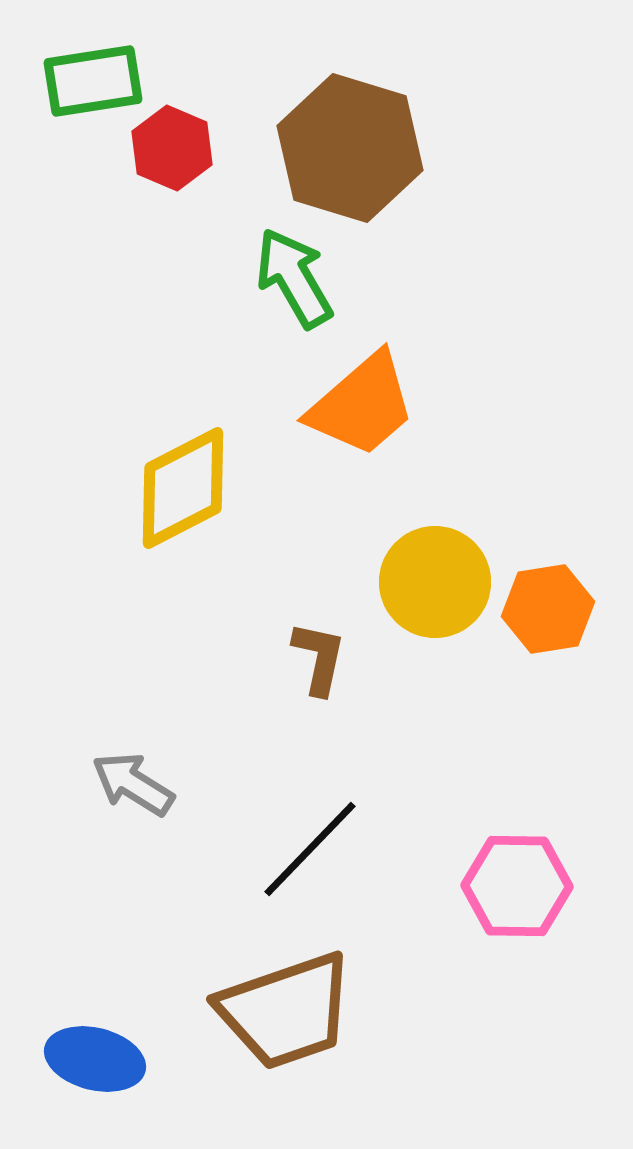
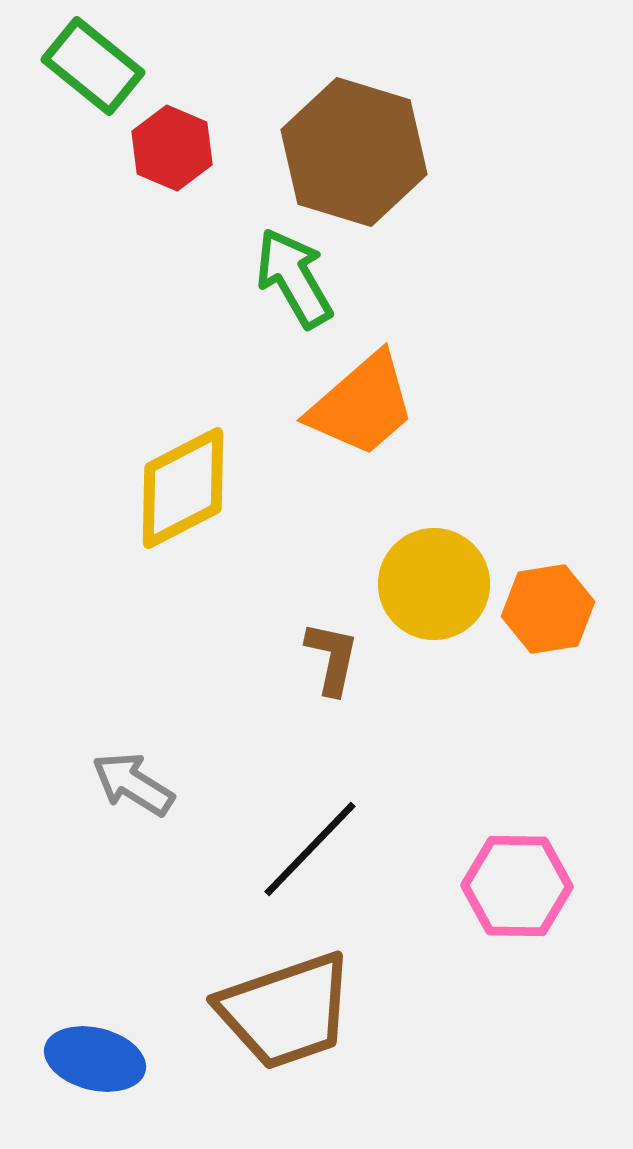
green rectangle: moved 15 px up; rotated 48 degrees clockwise
brown hexagon: moved 4 px right, 4 px down
yellow circle: moved 1 px left, 2 px down
brown L-shape: moved 13 px right
